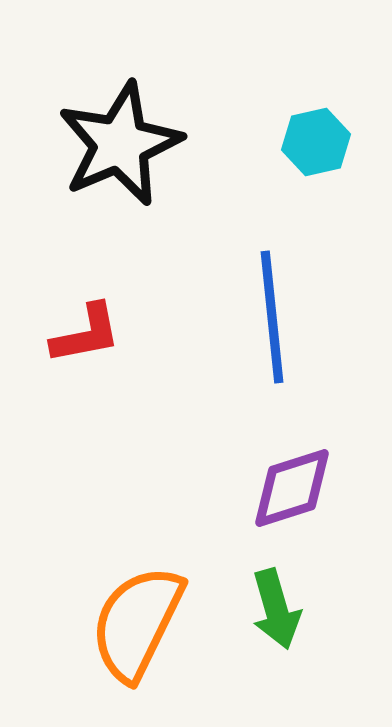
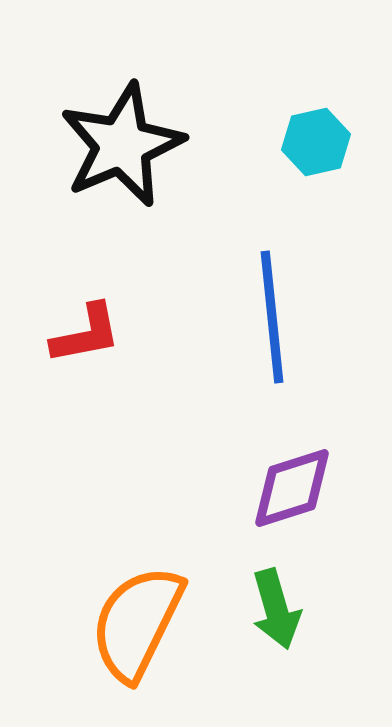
black star: moved 2 px right, 1 px down
